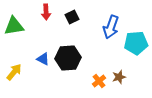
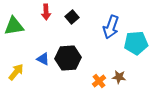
black square: rotated 16 degrees counterclockwise
yellow arrow: moved 2 px right
brown star: rotated 24 degrees clockwise
